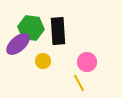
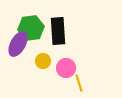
green hexagon: rotated 15 degrees counterclockwise
purple ellipse: rotated 20 degrees counterclockwise
pink circle: moved 21 px left, 6 px down
yellow line: rotated 12 degrees clockwise
